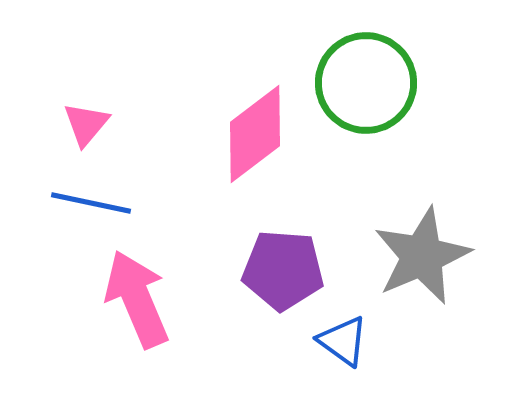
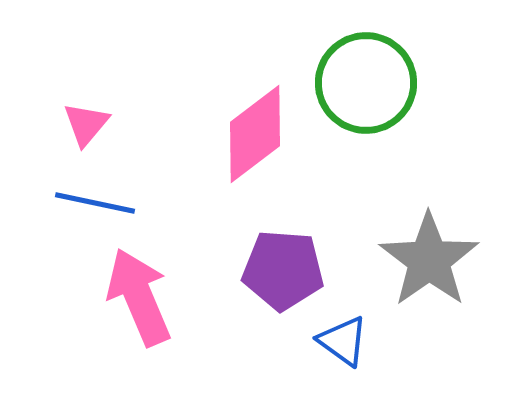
blue line: moved 4 px right
gray star: moved 7 px right, 4 px down; rotated 12 degrees counterclockwise
pink arrow: moved 2 px right, 2 px up
